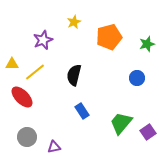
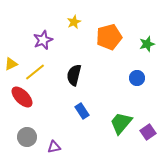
yellow triangle: moved 1 px left; rotated 24 degrees counterclockwise
